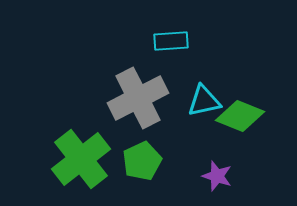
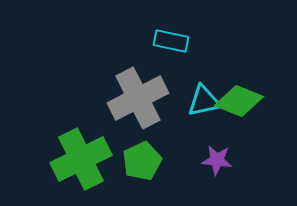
cyan rectangle: rotated 16 degrees clockwise
green diamond: moved 1 px left, 15 px up
green cross: rotated 12 degrees clockwise
purple star: moved 16 px up; rotated 12 degrees counterclockwise
